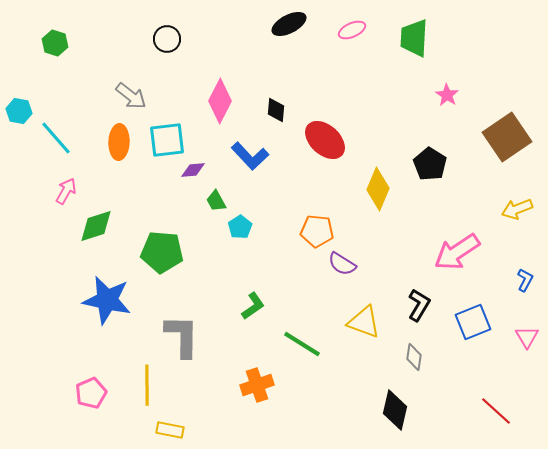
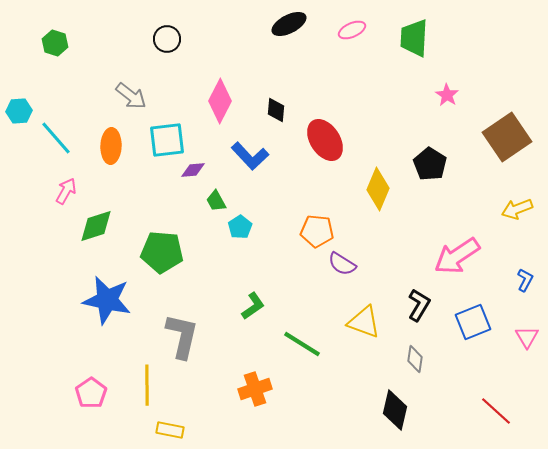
cyan hexagon at (19, 111): rotated 15 degrees counterclockwise
red ellipse at (325, 140): rotated 15 degrees clockwise
orange ellipse at (119, 142): moved 8 px left, 4 px down
pink arrow at (457, 252): moved 4 px down
gray L-shape at (182, 336): rotated 12 degrees clockwise
gray diamond at (414, 357): moved 1 px right, 2 px down
orange cross at (257, 385): moved 2 px left, 4 px down
pink pentagon at (91, 393): rotated 12 degrees counterclockwise
